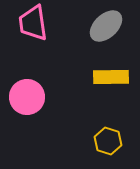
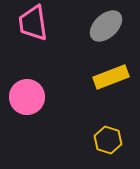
yellow rectangle: rotated 20 degrees counterclockwise
yellow hexagon: moved 1 px up
